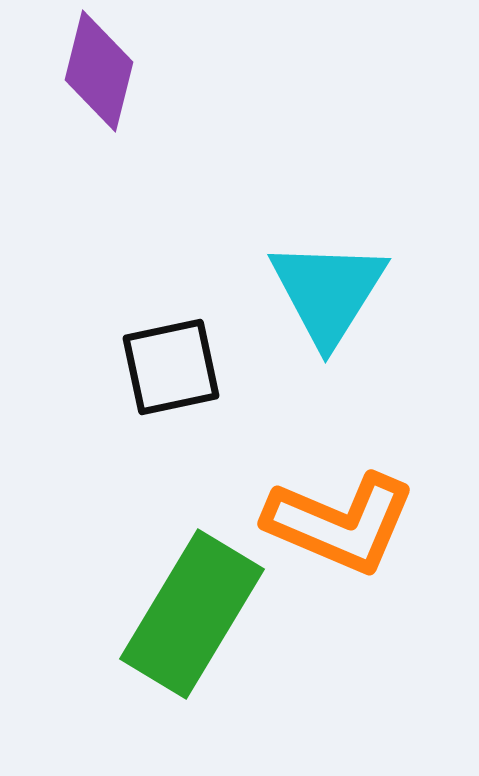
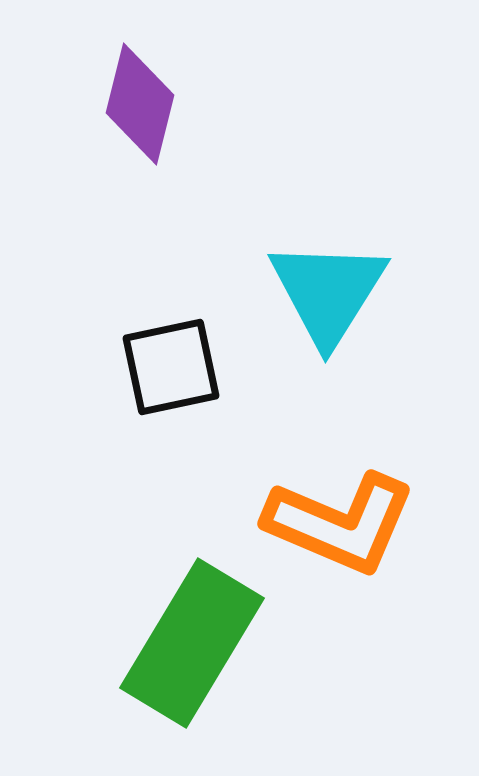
purple diamond: moved 41 px right, 33 px down
green rectangle: moved 29 px down
